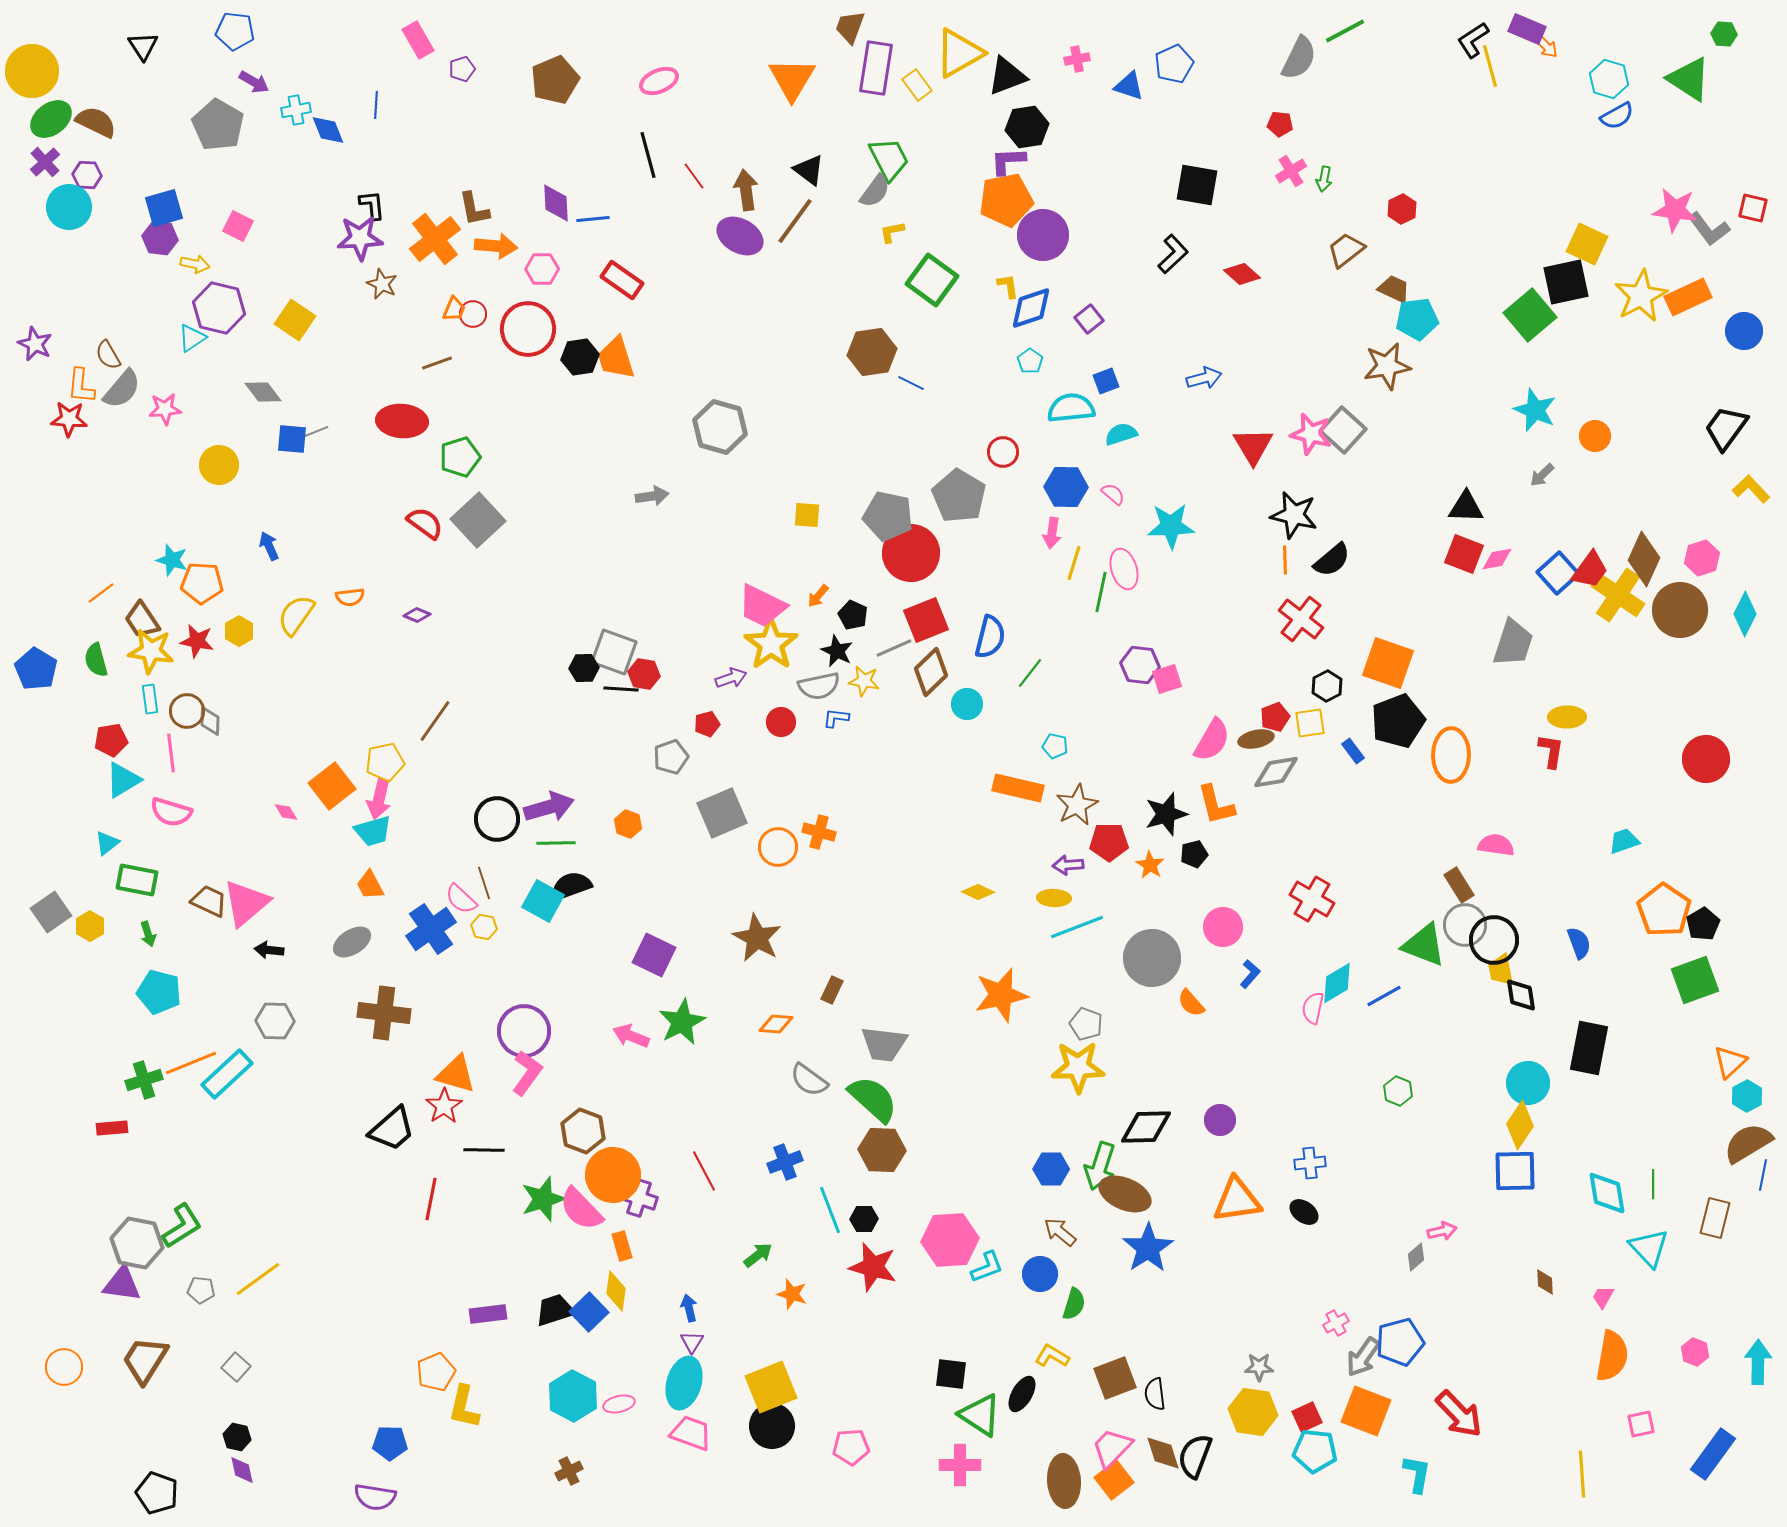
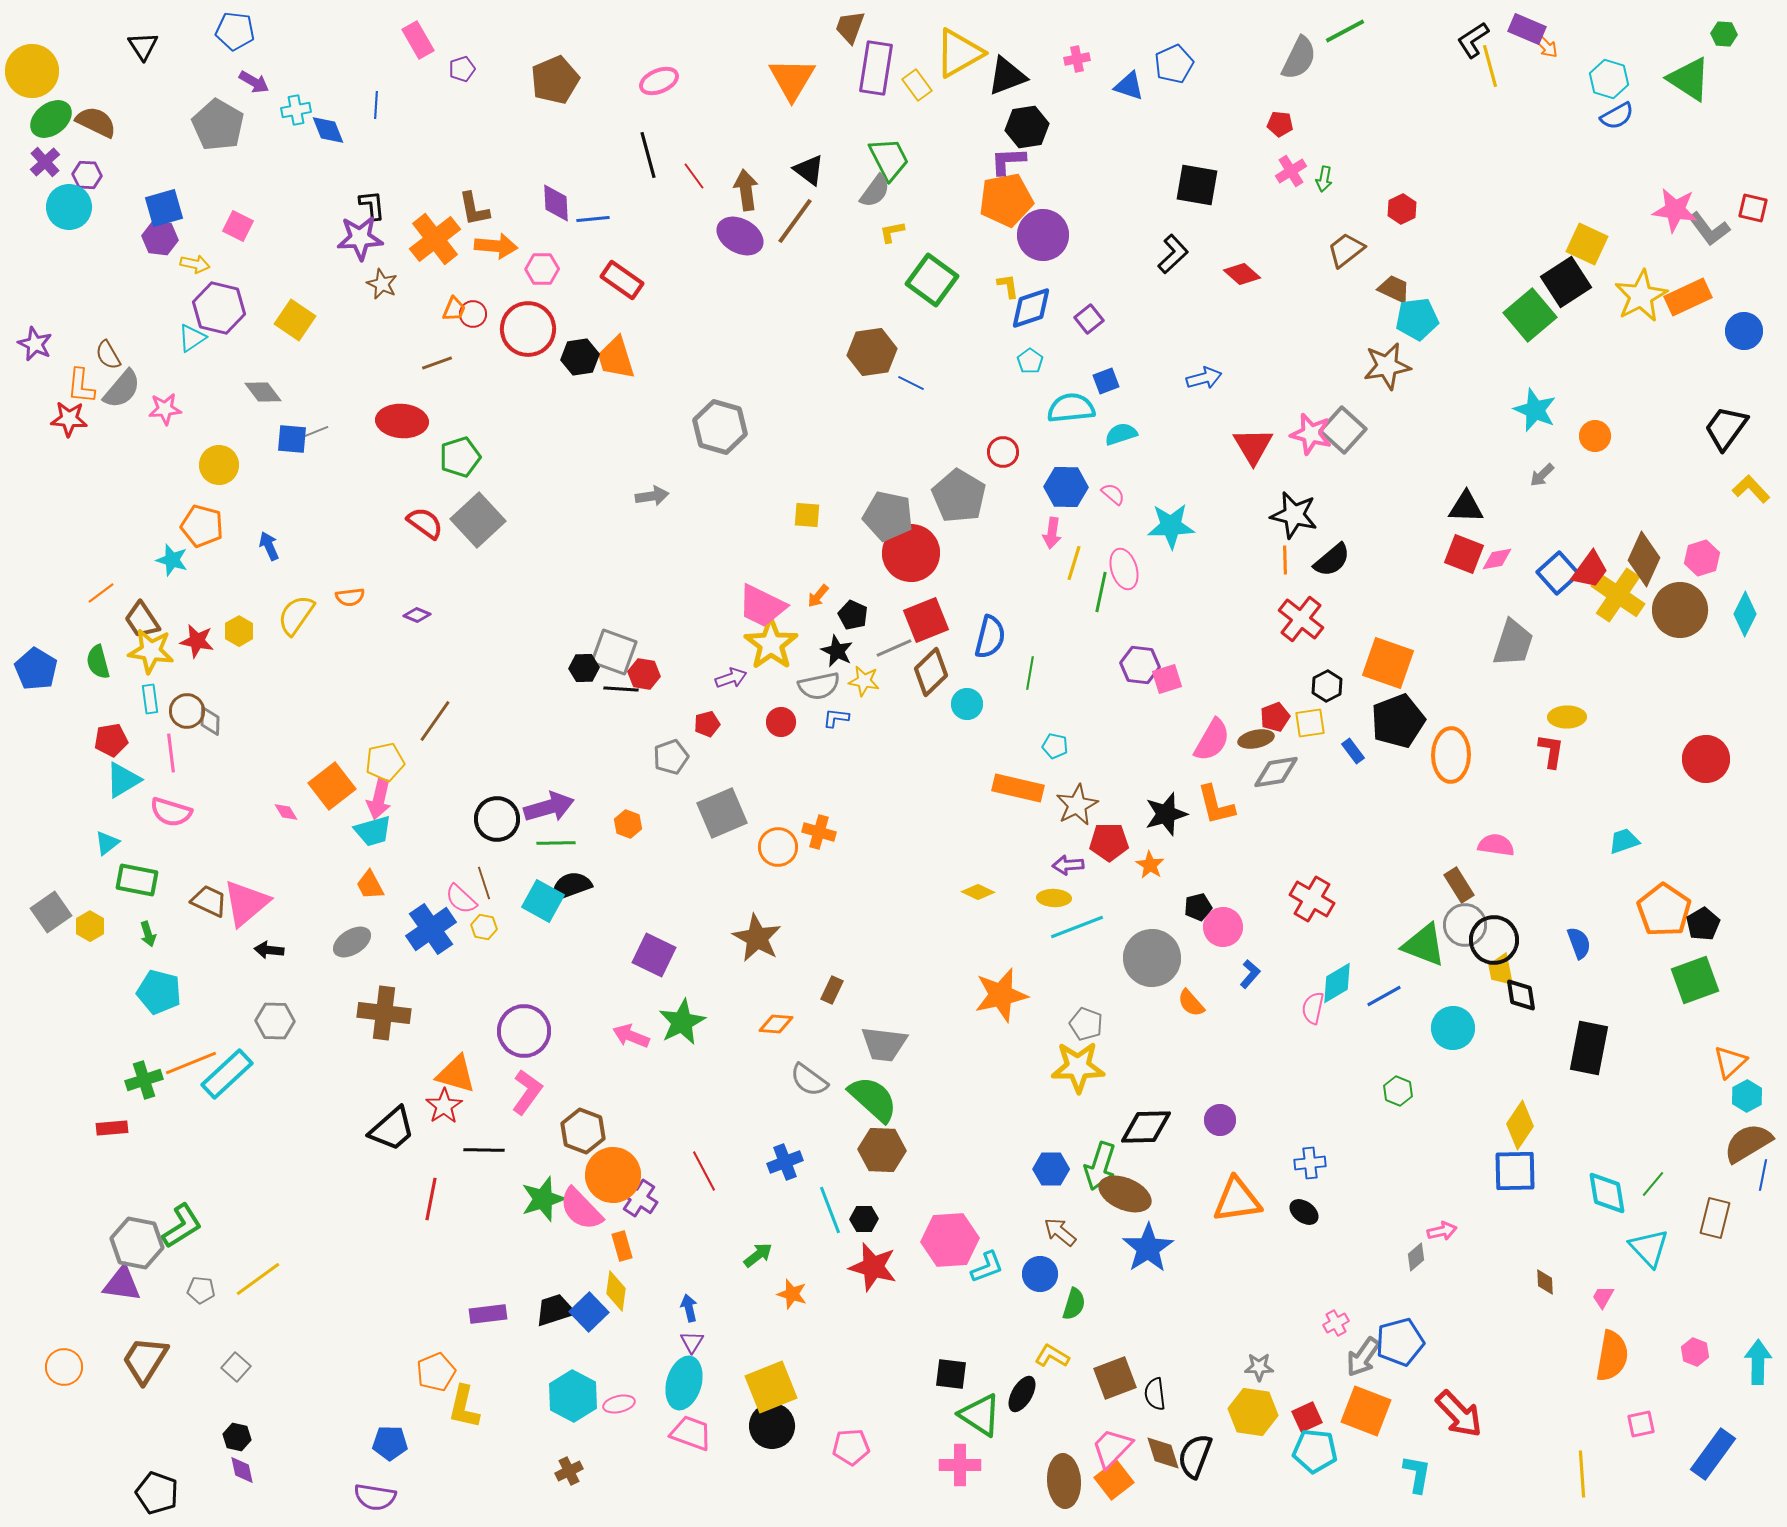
black square at (1566, 282): rotated 21 degrees counterclockwise
orange pentagon at (202, 583): moved 57 px up; rotated 12 degrees clockwise
green semicircle at (96, 660): moved 2 px right, 2 px down
green line at (1030, 673): rotated 28 degrees counterclockwise
black pentagon at (1194, 854): moved 4 px right, 53 px down
pink L-shape at (527, 1073): moved 19 px down
cyan circle at (1528, 1083): moved 75 px left, 55 px up
green line at (1653, 1184): rotated 40 degrees clockwise
purple cross at (639, 1198): rotated 15 degrees clockwise
